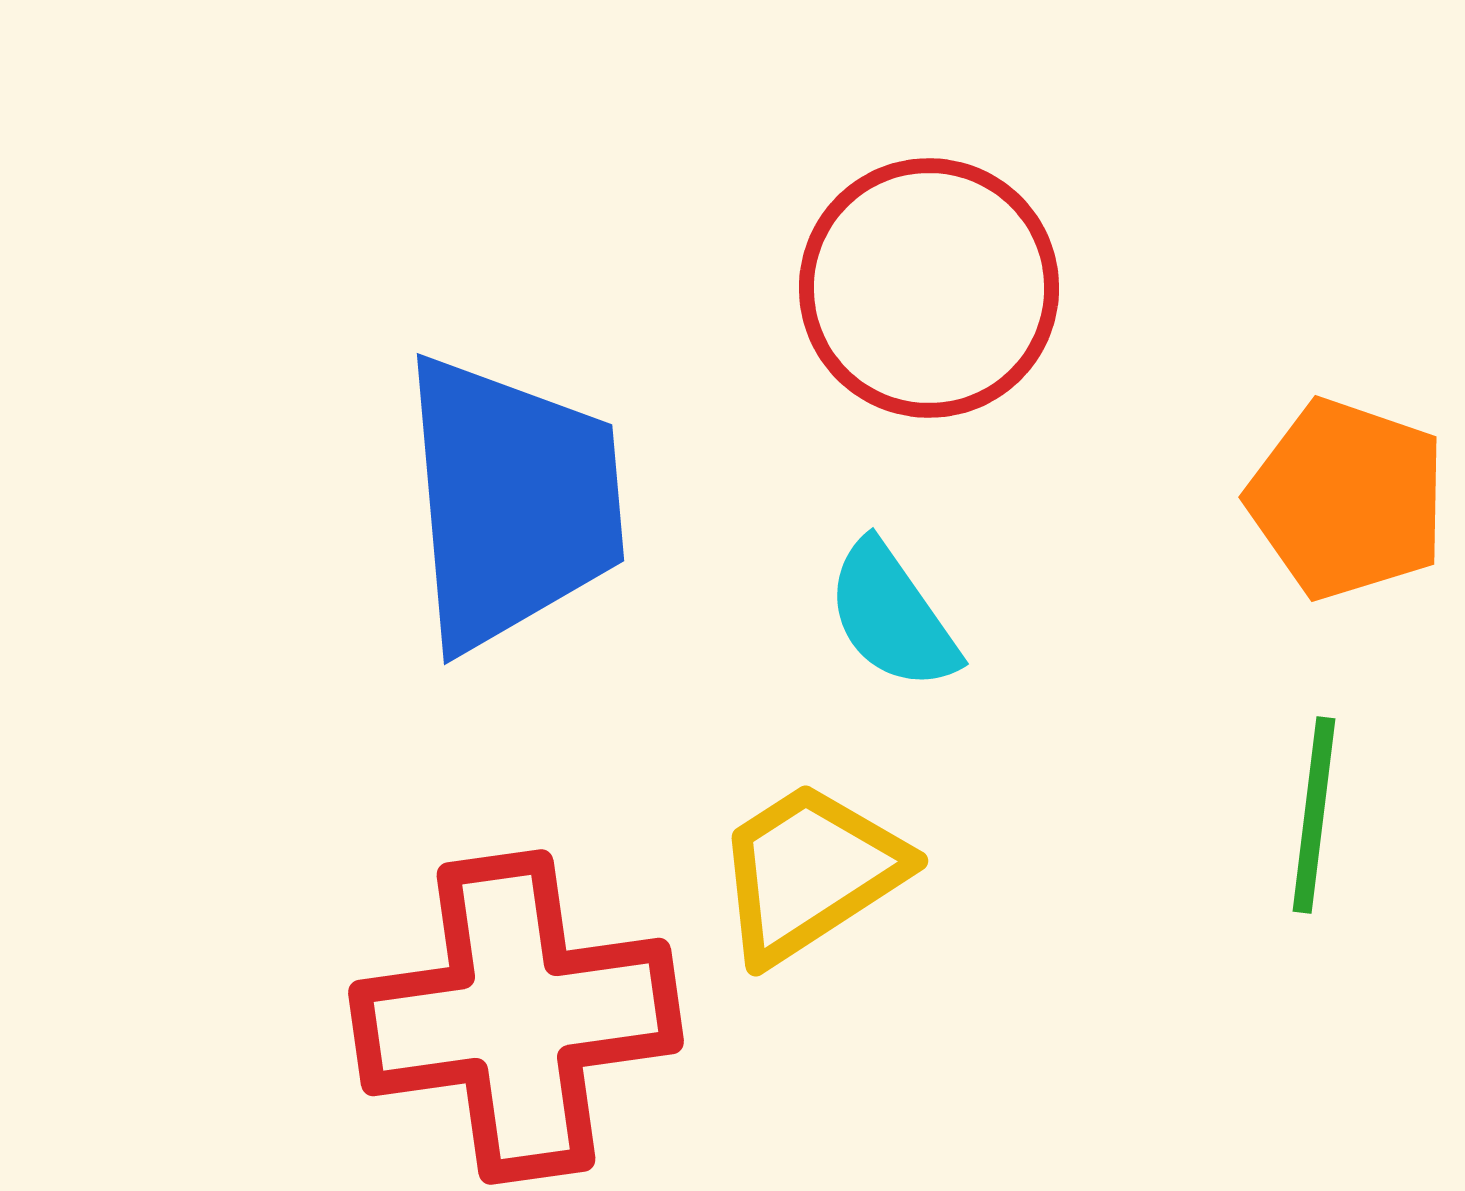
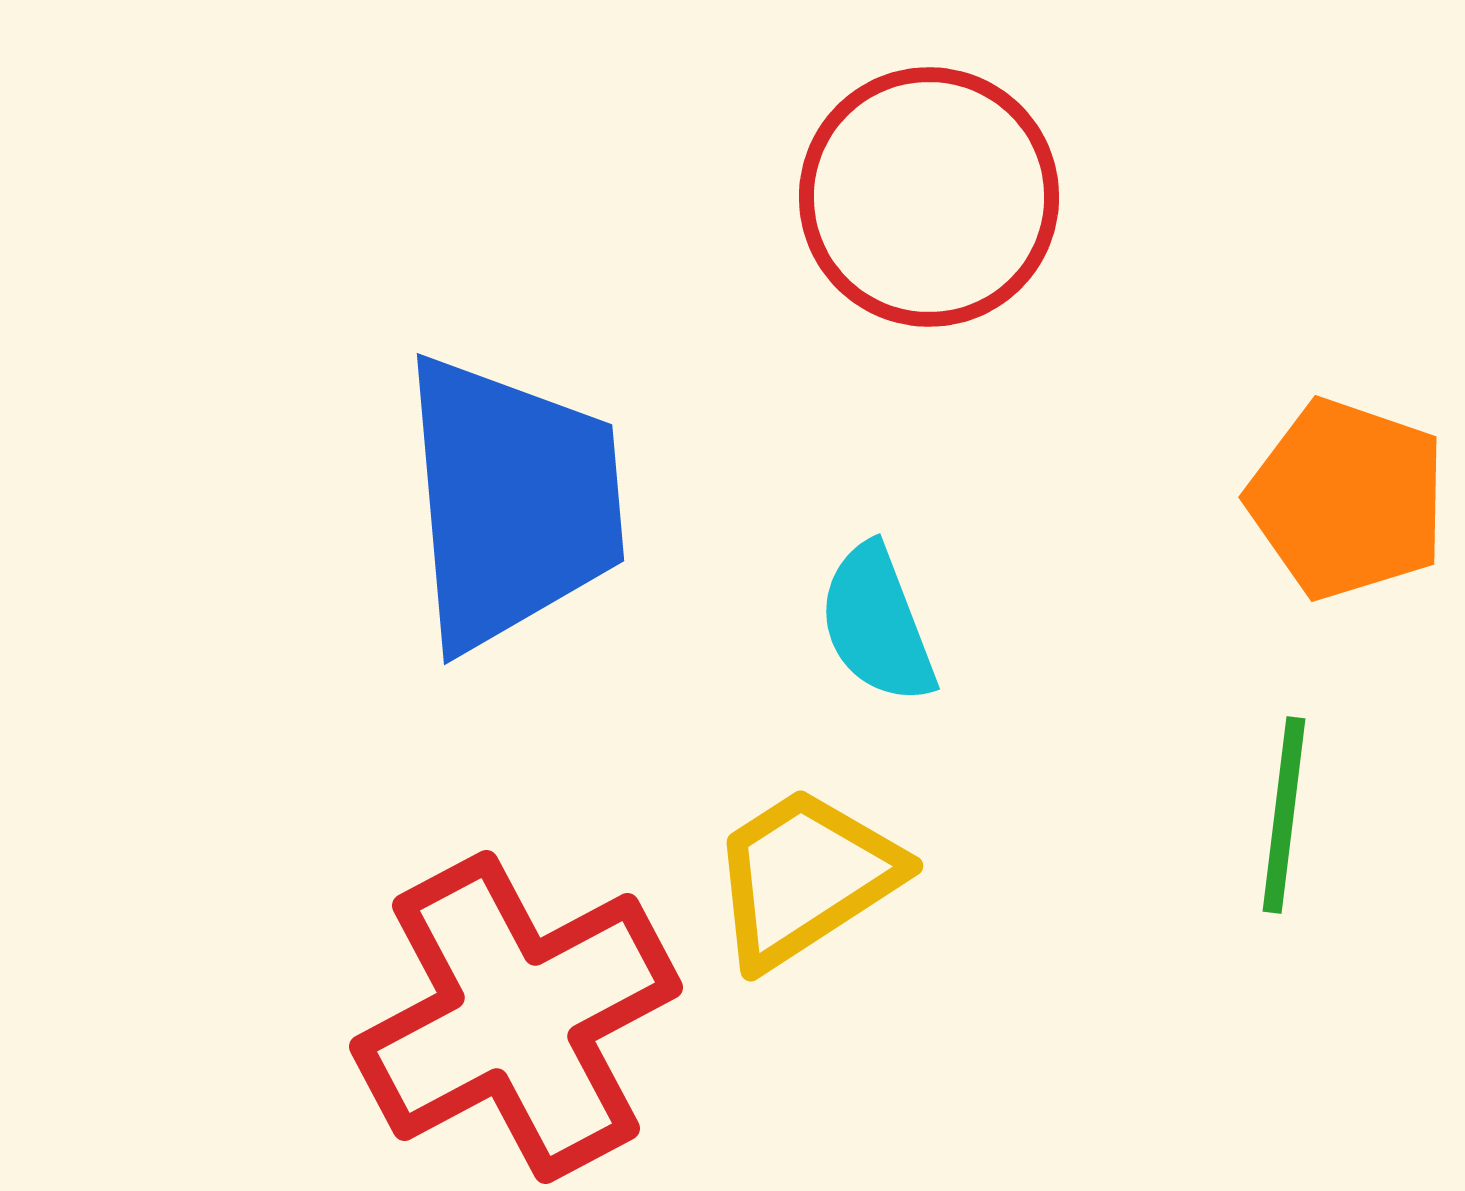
red circle: moved 91 px up
cyan semicircle: moved 15 px left, 8 px down; rotated 14 degrees clockwise
green line: moved 30 px left
yellow trapezoid: moved 5 px left, 5 px down
red cross: rotated 20 degrees counterclockwise
